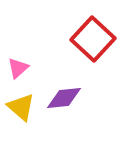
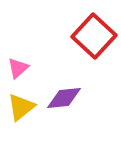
red square: moved 1 px right, 3 px up
yellow triangle: rotated 40 degrees clockwise
